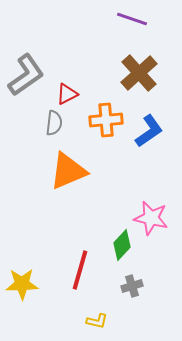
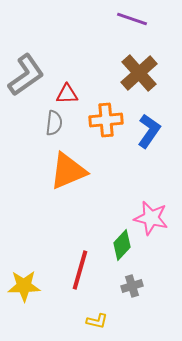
red triangle: rotated 25 degrees clockwise
blue L-shape: rotated 20 degrees counterclockwise
yellow star: moved 2 px right, 2 px down
